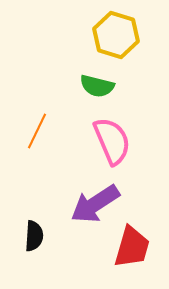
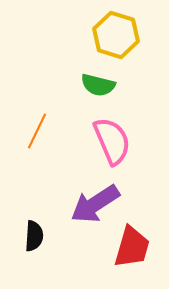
green semicircle: moved 1 px right, 1 px up
